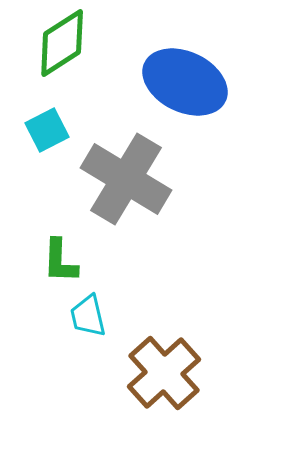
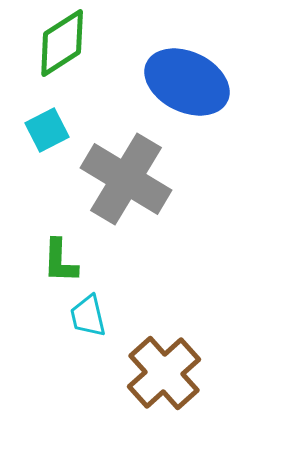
blue ellipse: moved 2 px right
